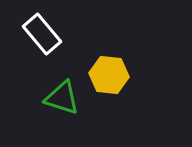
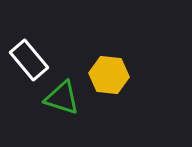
white rectangle: moved 13 px left, 26 px down
